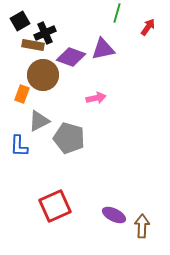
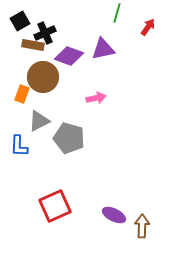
purple diamond: moved 2 px left, 1 px up
brown circle: moved 2 px down
